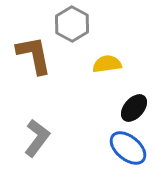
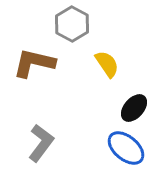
brown L-shape: moved 8 px down; rotated 66 degrees counterclockwise
yellow semicircle: rotated 64 degrees clockwise
gray L-shape: moved 4 px right, 5 px down
blue ellipse: moved 2 px left
